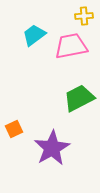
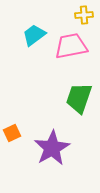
yellow cross: moved 1 px up
green trapezoid: rotated 44 degrees counterclockwise
orange square: moved 2 px left, 4 px down
